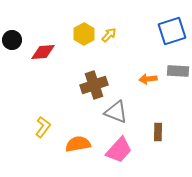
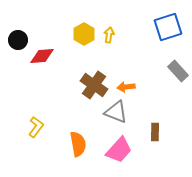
blue square: moved 4 px left, 4 px up
yellow arrow: rotated 35 degrees counterclockwise
black circle: moved 6 px right
red diamond: moved 1 px left, 4 px down
gray rectangle: rotated 45 degrees clockwise
orange arrow: moved 22 px left, 8 px down
brown cross: rotated 36 degrees counterclockwise
yellow L-shape: moved 7 px left
brown rectangle: moved 3 px left
orange semicircle: rotated 90 degrees clockwise
